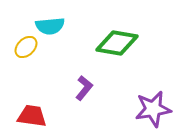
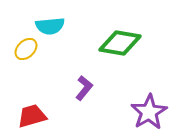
green diamond: moved 3 px right
yellow ellipse: moved 2 px down
purple star: moved 4 px left, 3 px down; rotated 21 degrees counterclockwise
red trapezoid: rotated 24 degrees counterclockwise
